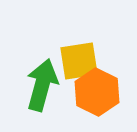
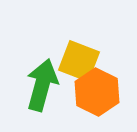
yellow square: rotated 30 degrees clockwise
